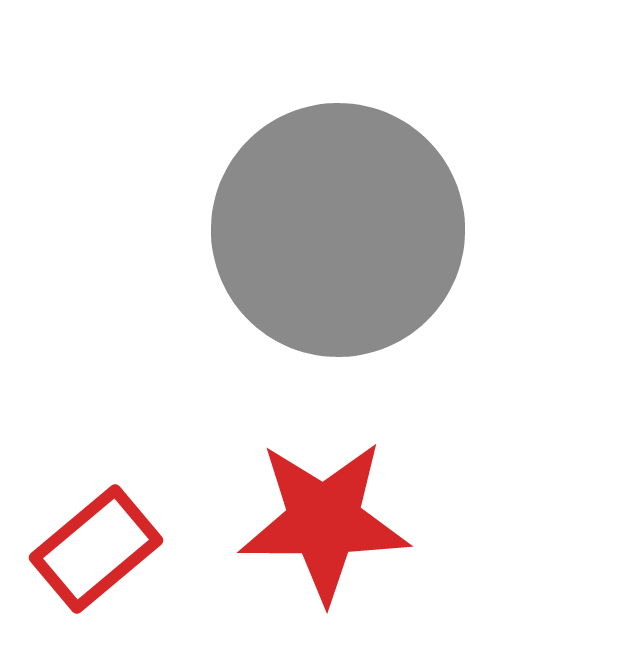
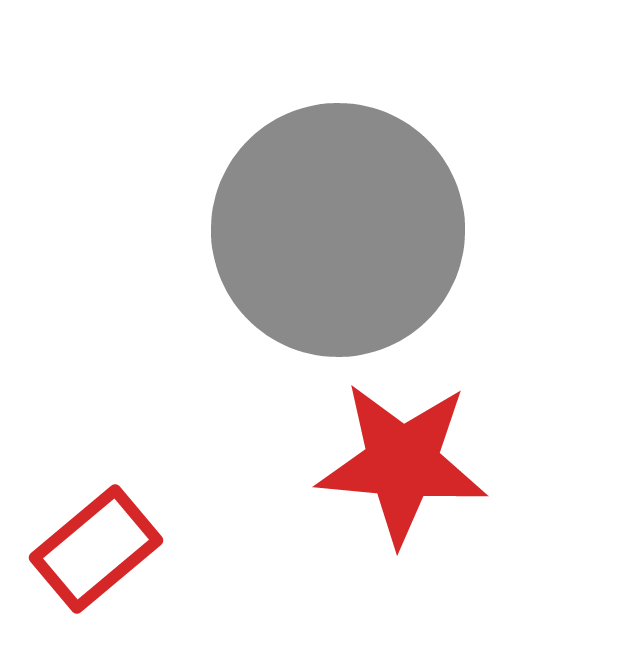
red star: moved 78 px right, 58 px up; rotated 5 degrees clockwise
